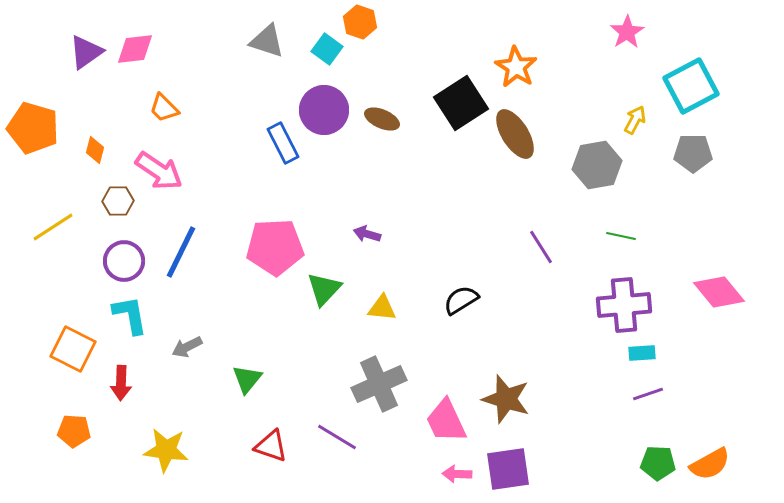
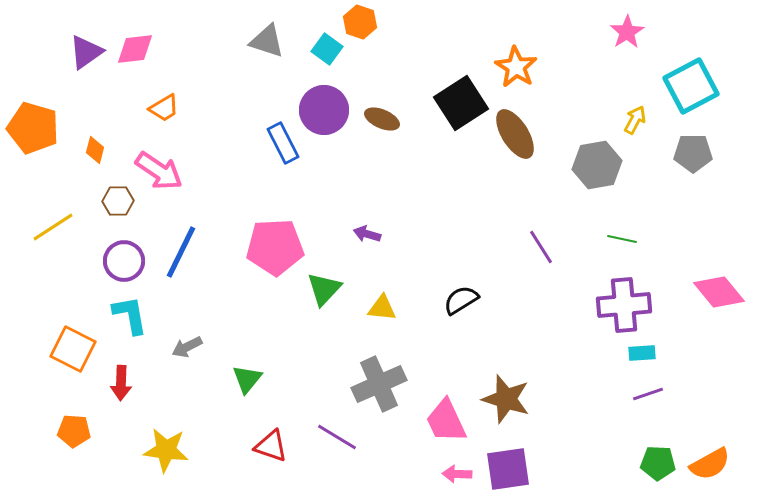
orange trapezoid at (164, 108): rotated 76 degrees counterclockwise
green line at (621, 236): moved 1 px right, 3 px down
